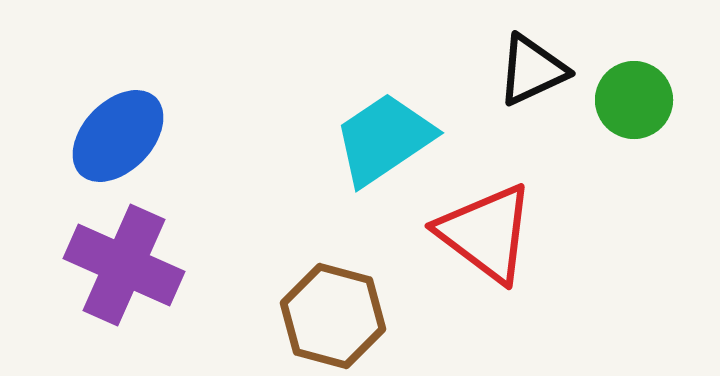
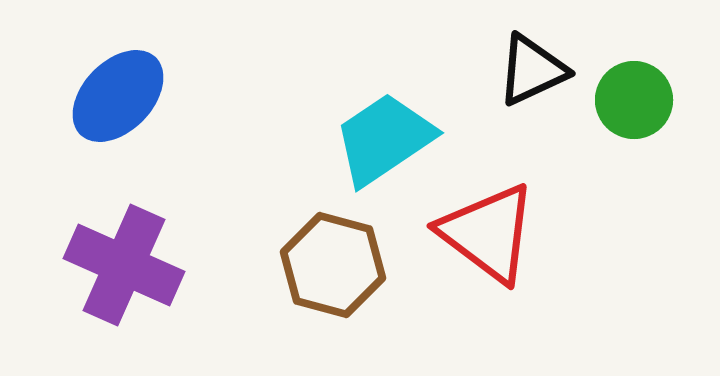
blue ellipse: moved 40 px up
red triangle: moved 2 px right
brown hexagon: moved 51 px up
